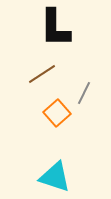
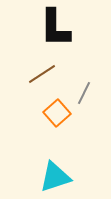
cyan triangle: rotated 36 degrees counterclockwise
